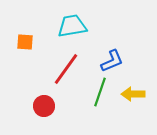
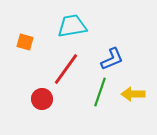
orange square: rotated 12 degrees clockwise
blue L-shape: moved 2 px up
red circle: moved 2 px left, 7 px up
